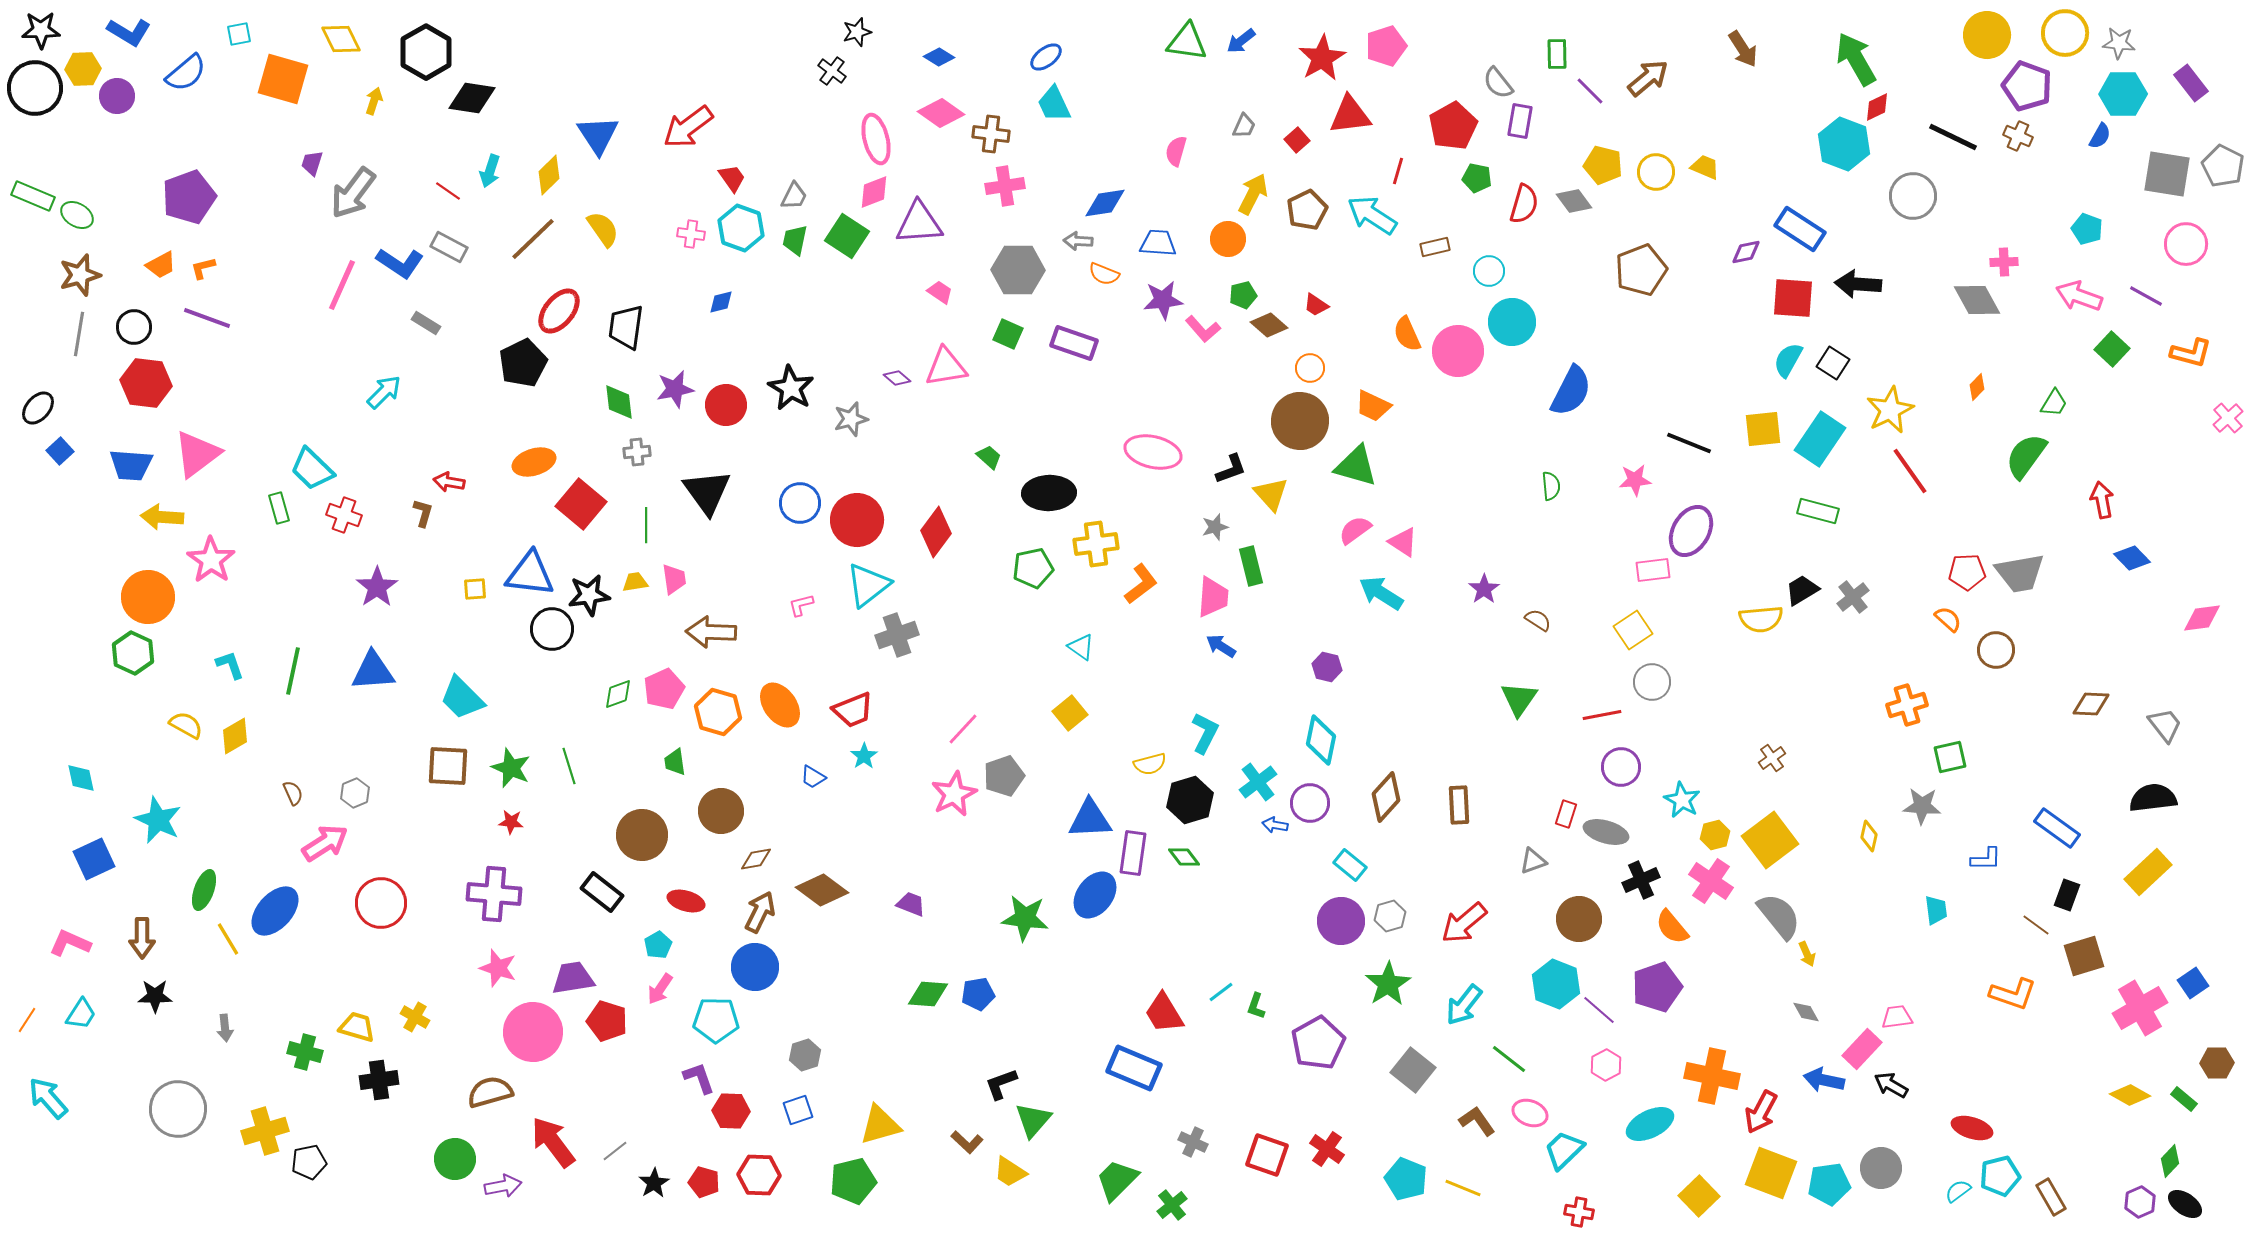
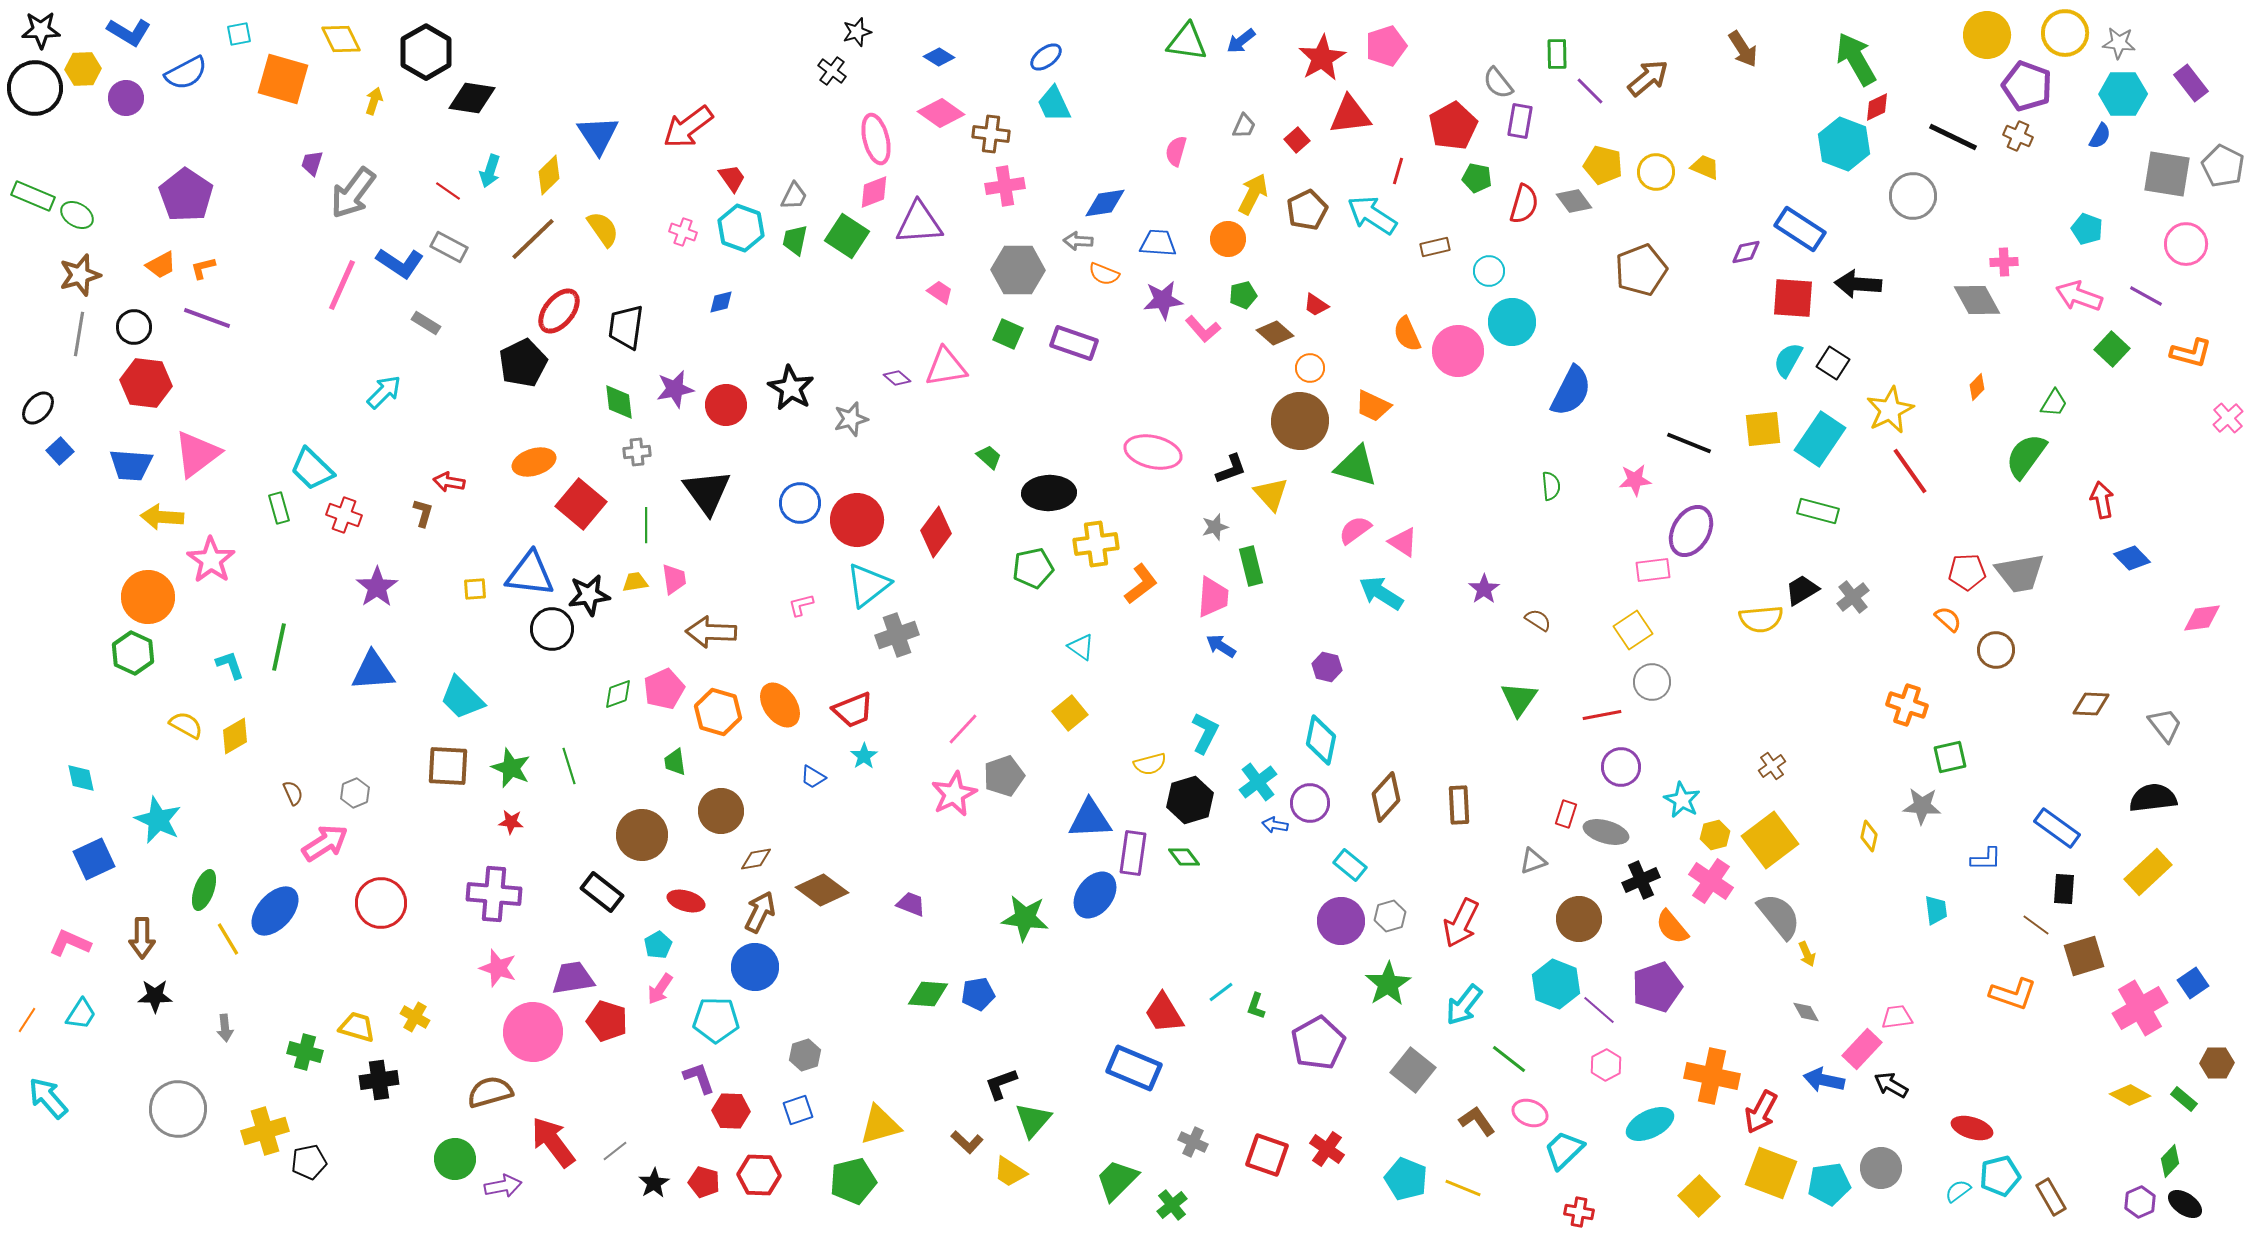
blue semicircle at (186, 73): rotated 12 degrees clockwise
purple circle at (117, 96): moved 9 px right, 2 px down
purple pentagon at (189, 197): moved 3 px left, 2 px up; rotated 18 degrees counterclockwise
pink cross at (691, 234): moved 8 px left, 2 px up; rotated 12 degrees clockwise
brown diamond at (1269, 325): moved 6 px right, 8 px down
green line at (293, 671): moved 14 px left, 24 px up
orange cross at (1907, 705): rotated 36 degrees clockwise
brown cross at (1772, 758): moved 8 px down
black rectangle at (2067, 895): moved 3 px left, 6 px up; rotated 16 degrees counterclockwise
red arrow at (1464, 923): moved 3 px left; rotated 24 degrees counterclockwise
